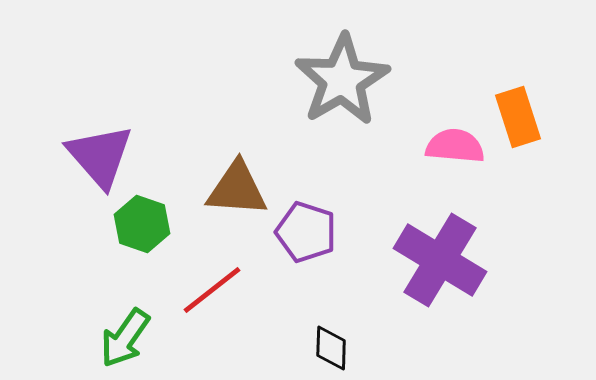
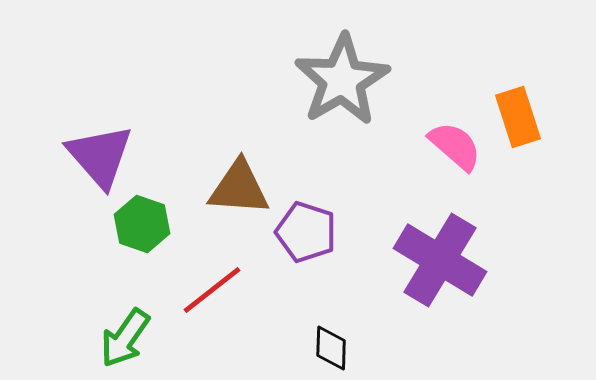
pink semicircle: rotated 36 degrees clockwise
brown triangle: moved 2 px right, 1 px up
